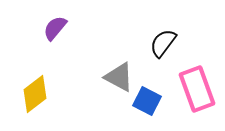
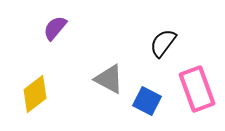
gray triangle: moved 10 px left, 2 px down
